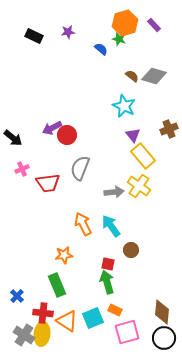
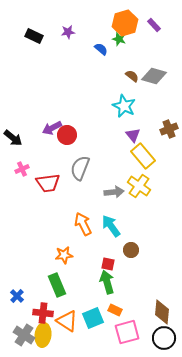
yellow ellipse: moved 1 px right, 1 px down
